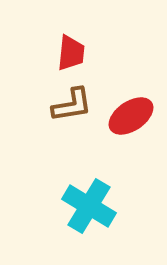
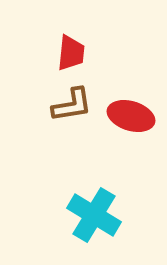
red ellipse: rotated 51 degrees clockwise
cyan cross: moved 5 px right, 9 px down
